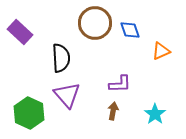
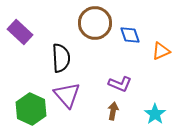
blue diamond: moved 5 px down
purple L-shape: rotated 25 degrees clockwise
green hexagon: moved 2 px right, 4 px up
